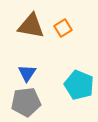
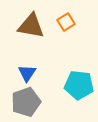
orange square: moved 3 px right, 6 px up
cyan pentagon: rotated 16 degrees counterclockwise
gray pentagon: rotated 12 degrees counterclockwise
